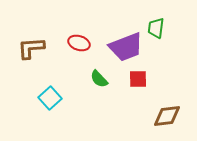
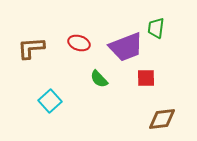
red square: moved 8 px right, 1 px up
cyan square: moved 3 px down
brown diamond: moved 5 px left, 3 px down
